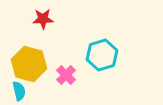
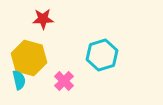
yellow hexagon: moved 6 px up
pink cross: moved 2 px left, 6 px down
cyan semicircle: moved 11 px up
